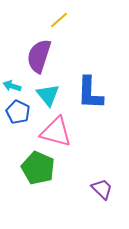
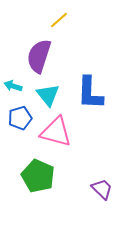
cyan arrow: moved 1 px right
blue pentagon: moved 2 px right, 6 px down; rotated 30 degrees clockwise
green pentagon: moved 8 px down
